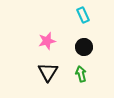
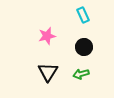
pink star: moved 5 px up
green arrow: rotated 91 degrees counterclockwise
